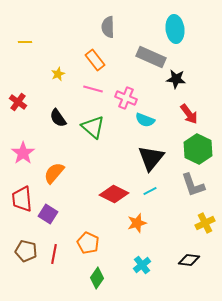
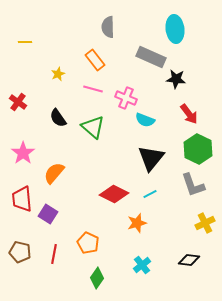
cyan line: moved 3 px down
brown pentagon: moved 6 px left, 1 px down
